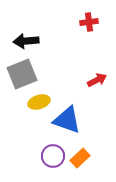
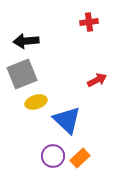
yellow ellipse: moved 3 px left
blue triangle: rotated 24 degrees clockwise
